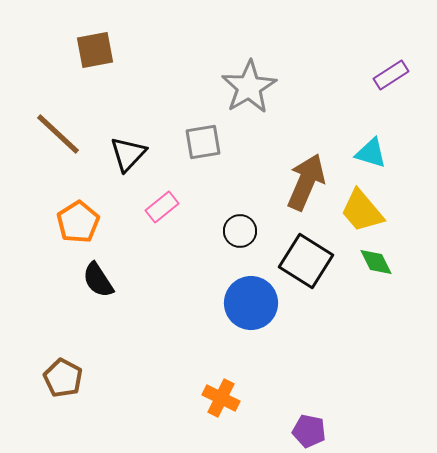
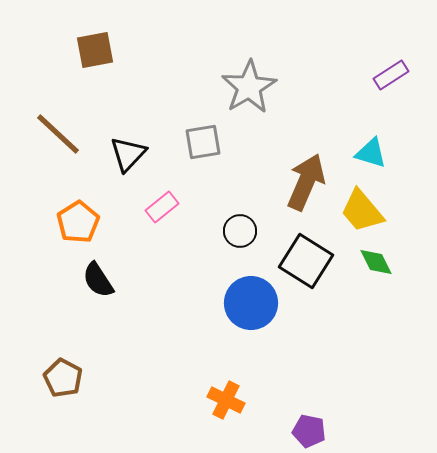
orange cross: moved 5 px right, 2 px down
